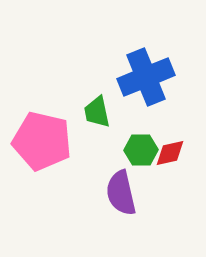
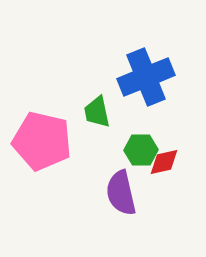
red diamond: moved 6 px left, 9 px down
